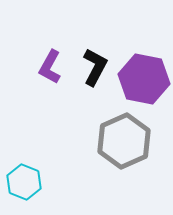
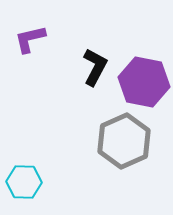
purple L-shape: moved 20 px left, 28 px up; rotated 48 degrees clockwise
purple hexagon: moved 3 px down
cyan hexagon: rotated 20 degrees counterclockwise
